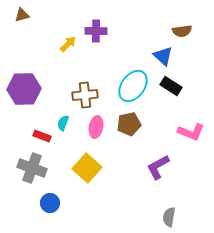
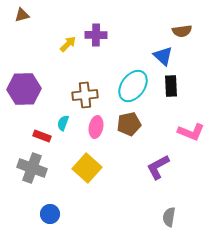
purple cross: moved 4 px down
black rectangle: rotated 55 degrees clockwise
blue circle: moved 11 px down
